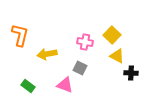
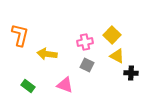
pink cross: rotated 21 degrees counterclockwise
yellow arrow: rotated 18 degrees clockwise
gray square: moved 7 px right, 3 px up
